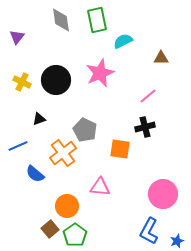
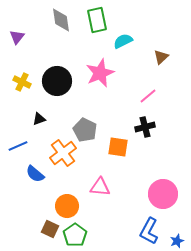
brown triangle: moved 1 px up; rotated 42 degrees counterclockwise
black circle: moved 1 px right, 1 px down
orange square: moved 2 px left, 2 px up
brown square: rotated 24 degrees counterclockwise
